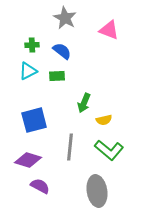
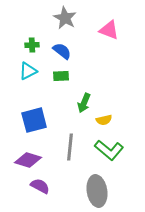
green rectangle: moved 4 px right
